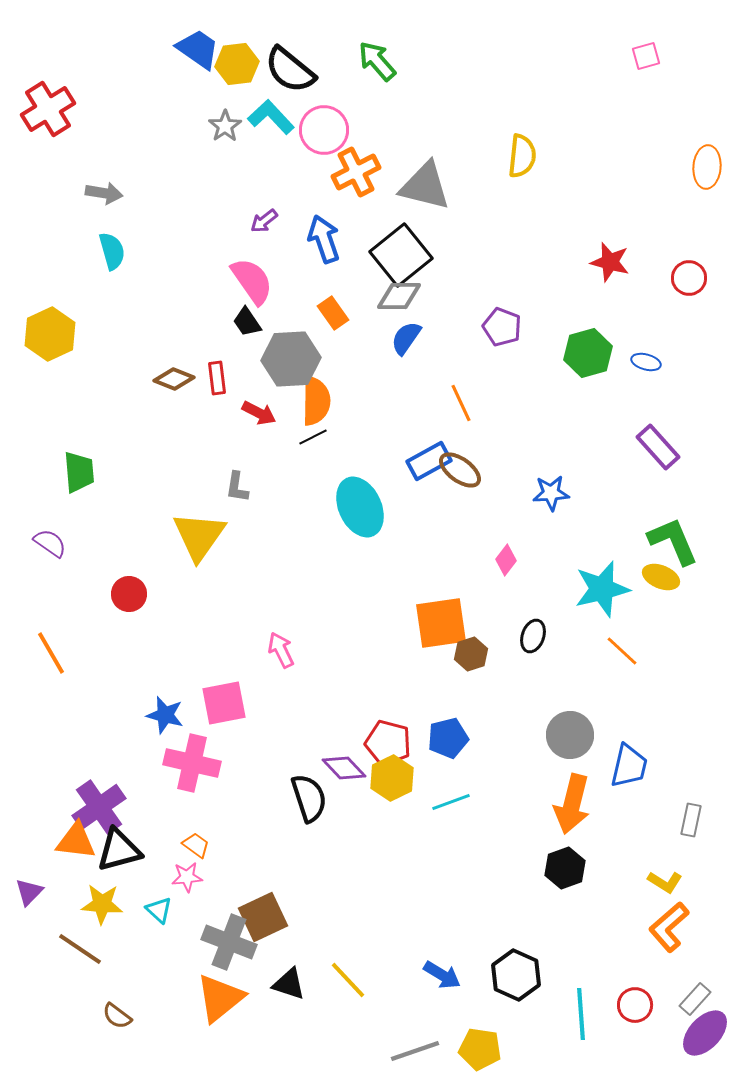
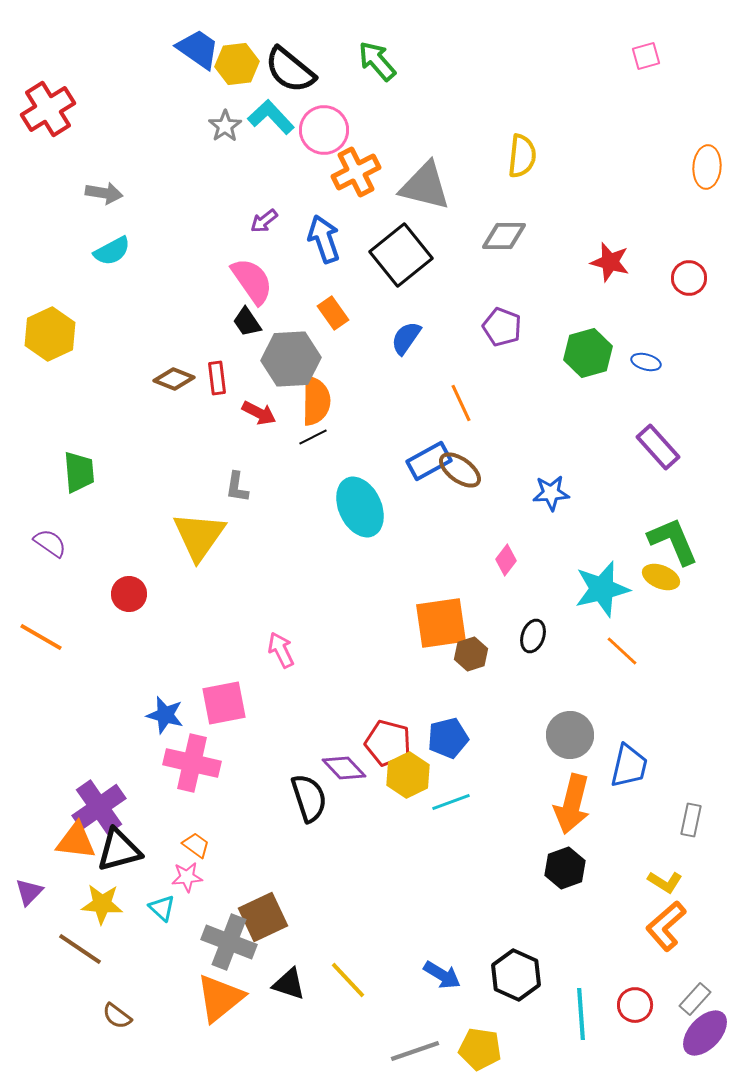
cyan semicircle at (112, 251): rotated 78 degrees clockwise
gray diamond at (399, 296): moved 105 px right, 60 px up
orange line at (51, 653): moved 10 px left, 16 px up; rotated 30 degrees counterclockwise
yellow hexagon at (392, 778): moved 16 px right, 3 px up
cyan triangle at (159, 910): moved 3 px right, 2 px up
orange L-shape at (669, 927): moved 3 px left, 1 px up
